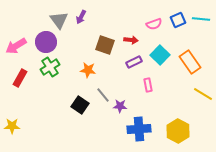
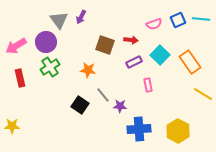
red rectangle: rotated 42 degrees counterclockwise
